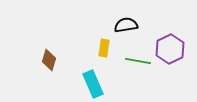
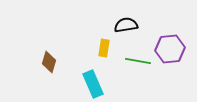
purple hexagon: rotated 20 degrees clockwise
brown diamond: moved 2 px down
